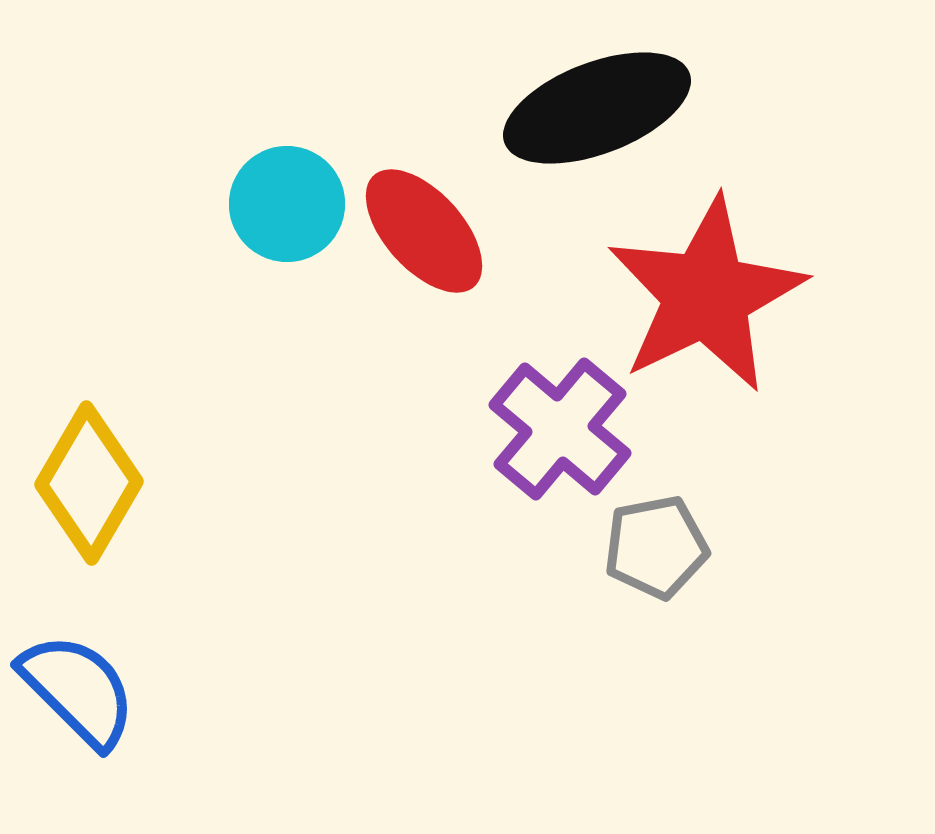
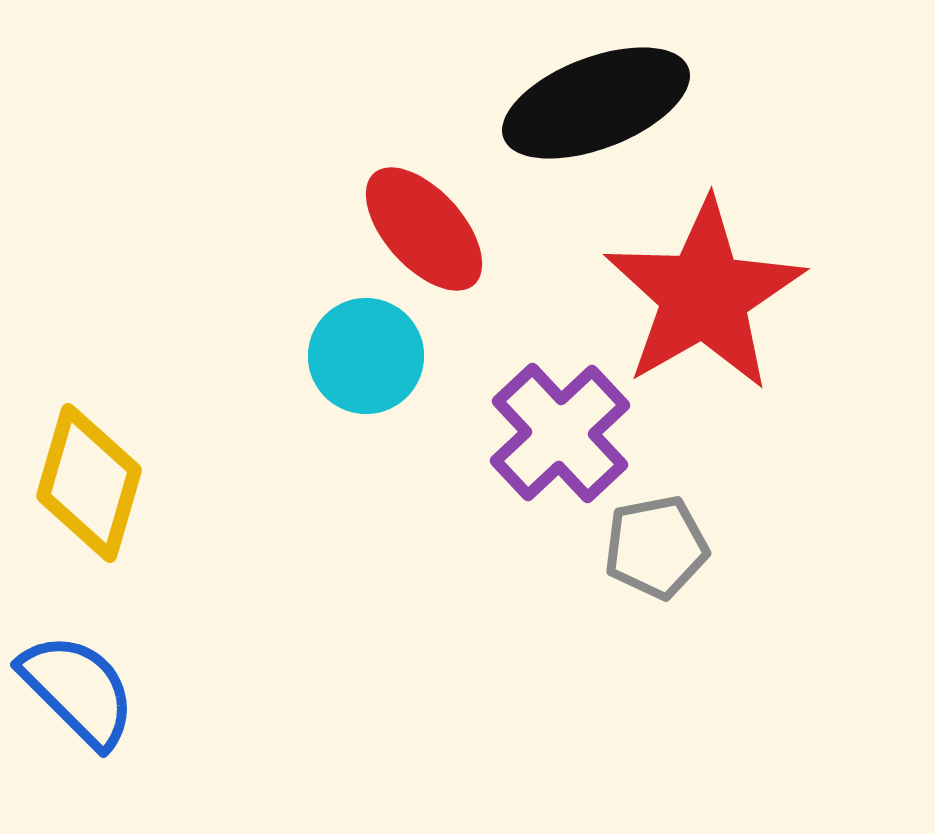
black ellipse: moved 1 px left, 5 px up
cyan circle: moved 79 px right, 152 px down
red ellipse: moved 2 px up
red star: moved 2 px left; rotated 4 degrees counterclockwise
purple cross: moved 4 px down; rotated 7 degrees clockwise
yellow diamond: rotated 14 degrees counterclockwise
